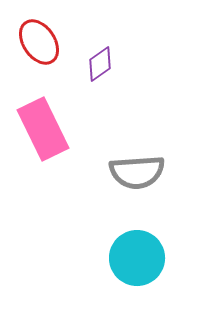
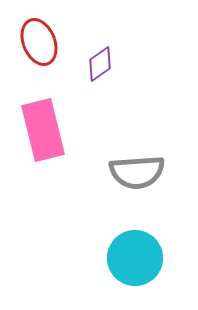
red ellipse: rotated 12 degrees clockwise
pink rectangle: moved 1 px down; rotated 12 degrees clockwise
cyan circle: moved 2 px left
